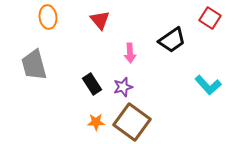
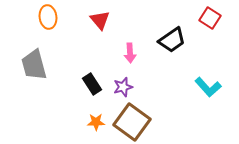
cyan L-shape: moved 2 px down
